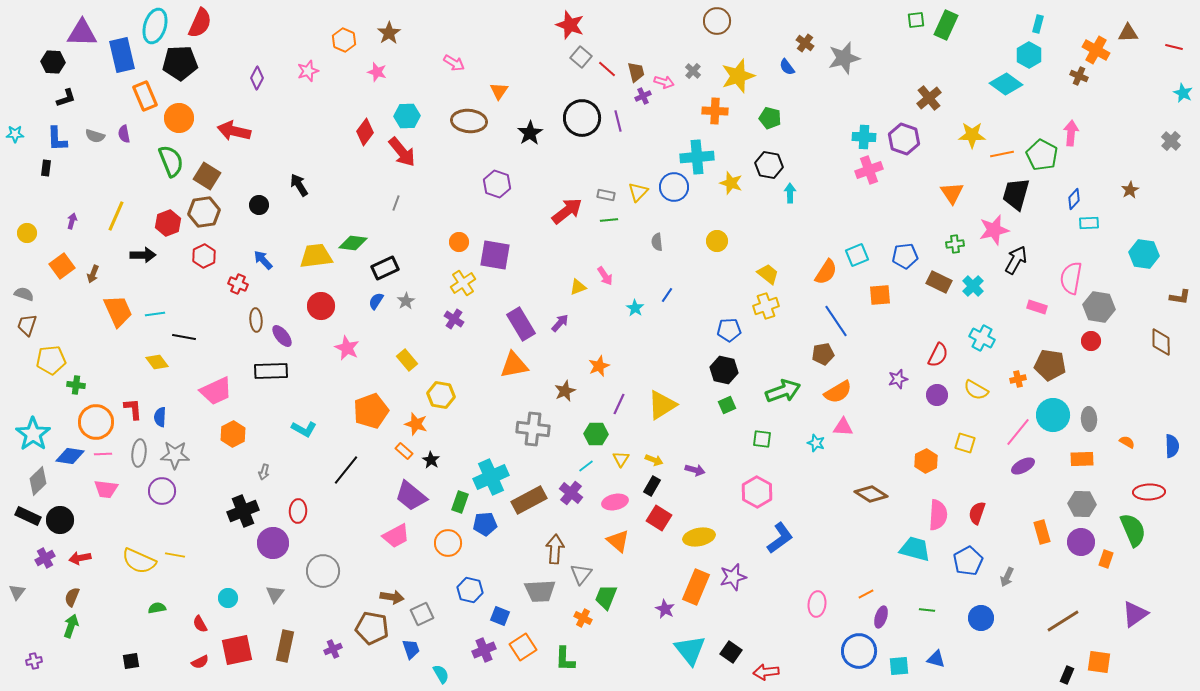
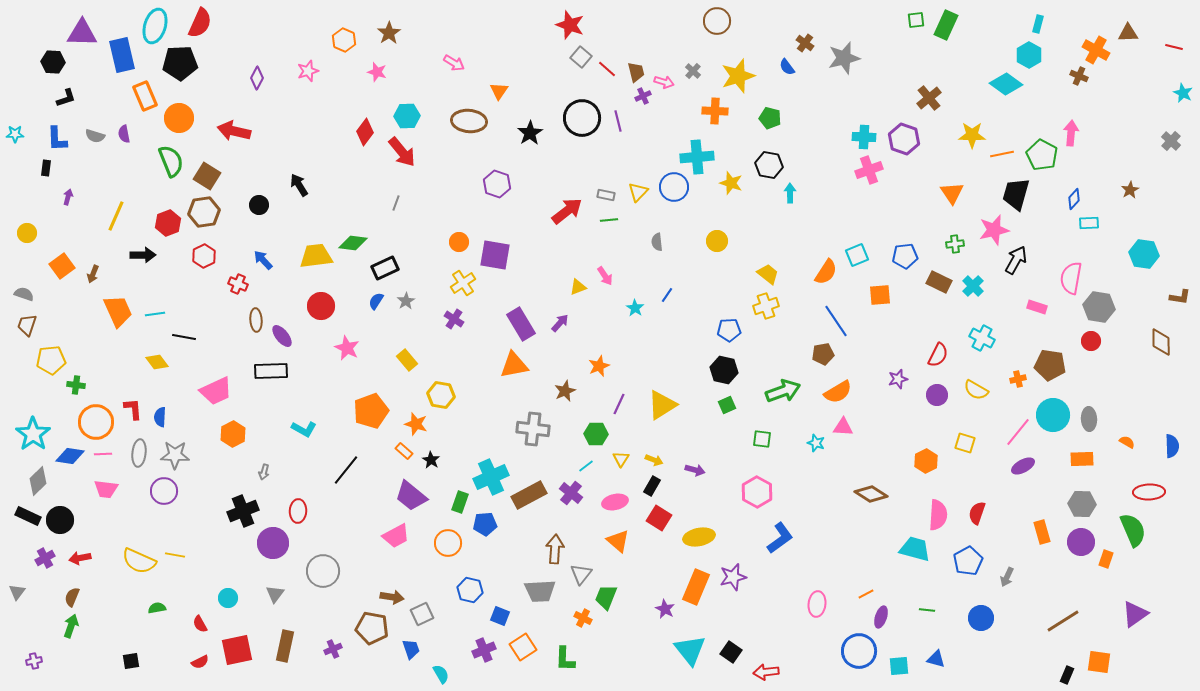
purple arrow at (72, 221): moved 4 px left, 24 px up
purple circle at (162, 491): moved 2 px right
brown rectangle at (529, 500): moved 5 px up
